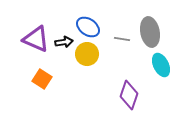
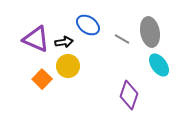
blue ellipse: moved 2 px up
gray line: rotated 21 degrees clockwise
yellow circle: moved 19 px left, 12 px down
cyan ellipse: moved 2 px left; rotated 10 degrees counterclockwise
orange square: rotated 12 degrees clockwise
